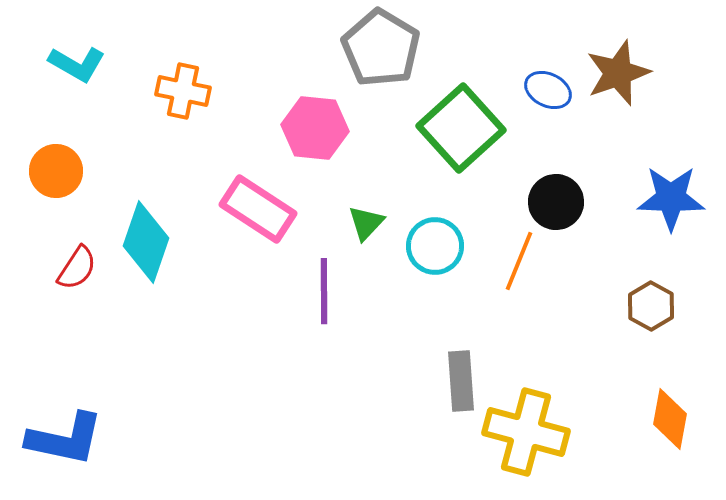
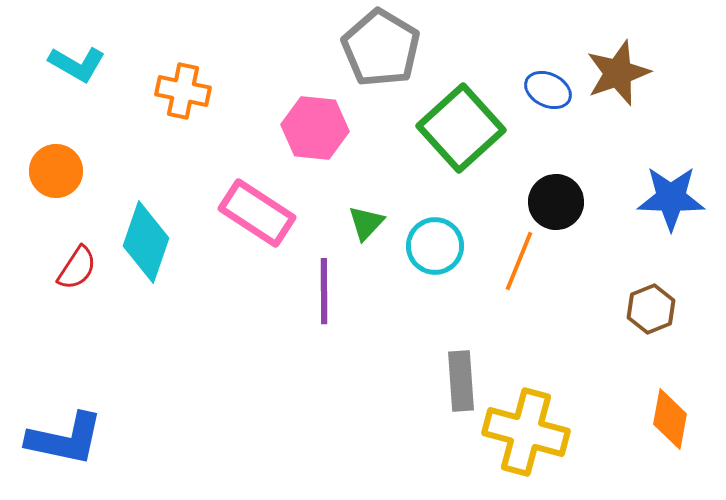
pink rectangle: moved 1 px left, 4 px down
brown hexagon: moved 3 px down; rotated 9 degrees clockwise
